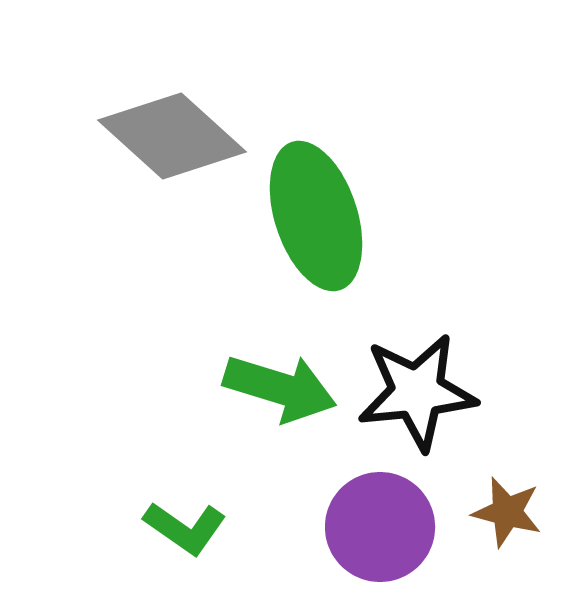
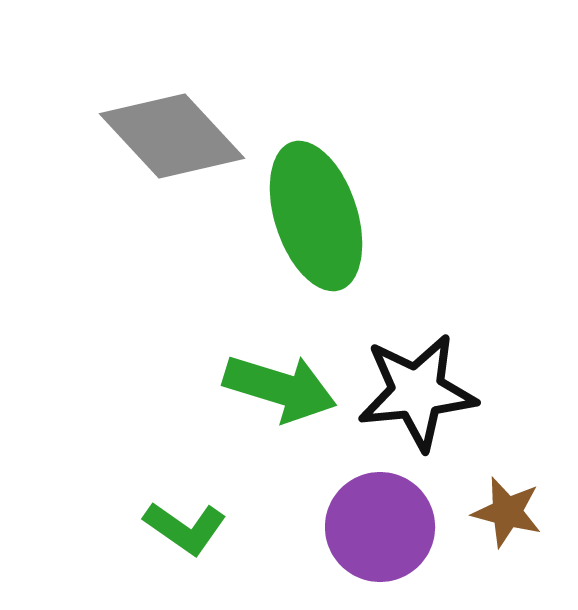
gray diamond: rotated 5 degrees clockwise
